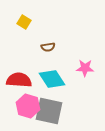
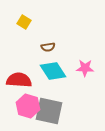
cyan diamond: moved 1 px right, 8 px up
